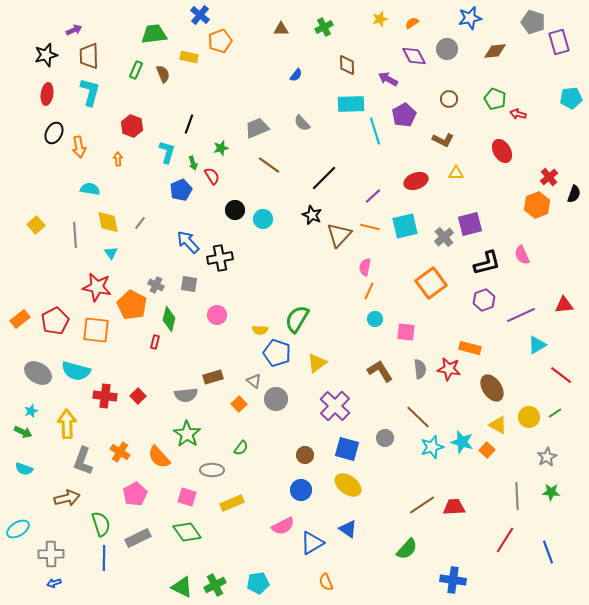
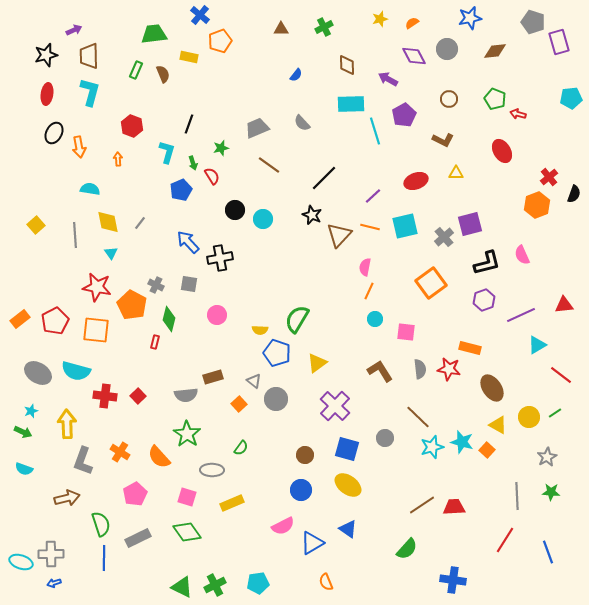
cyan ellipse at (18, 529): moved 3 px right, 33 px down; rotated 50 degrees clockwise
